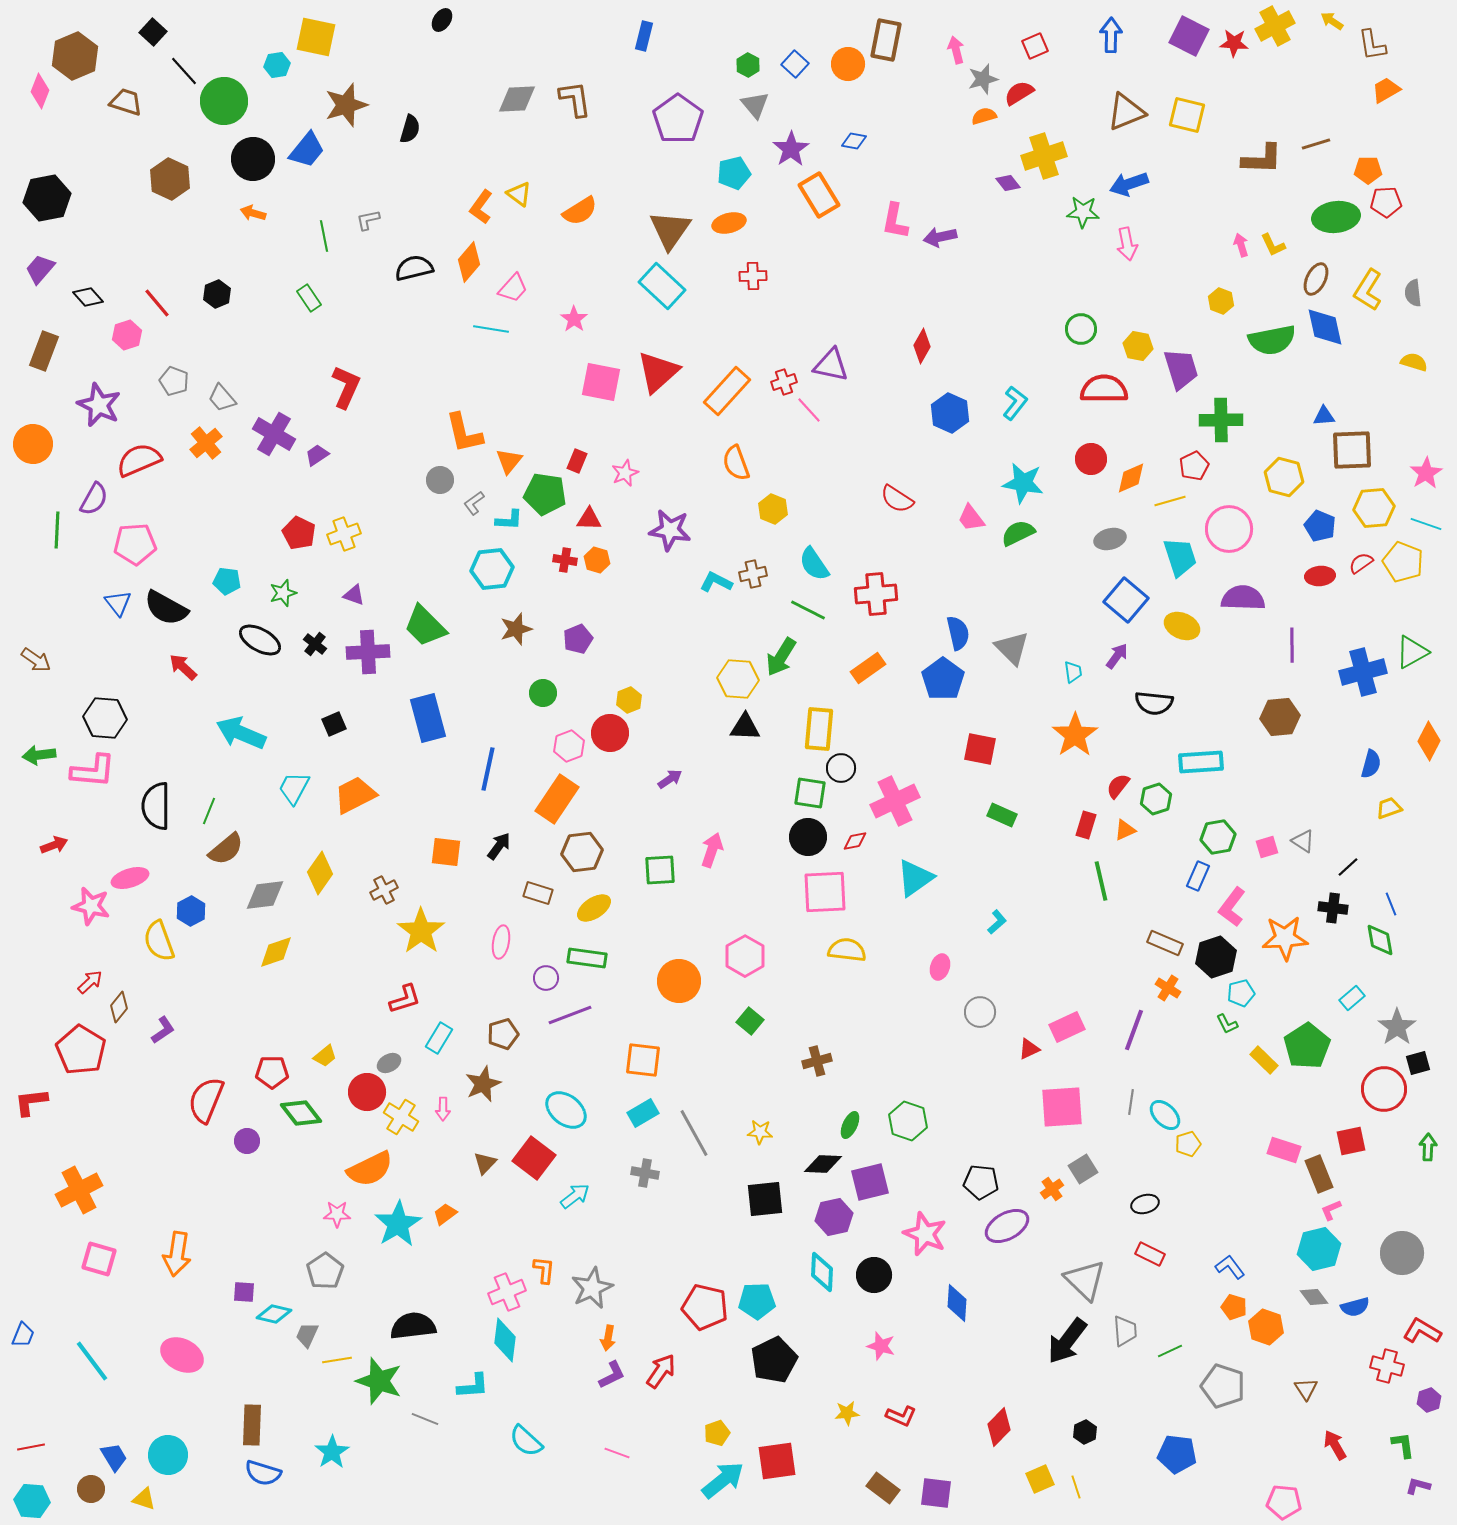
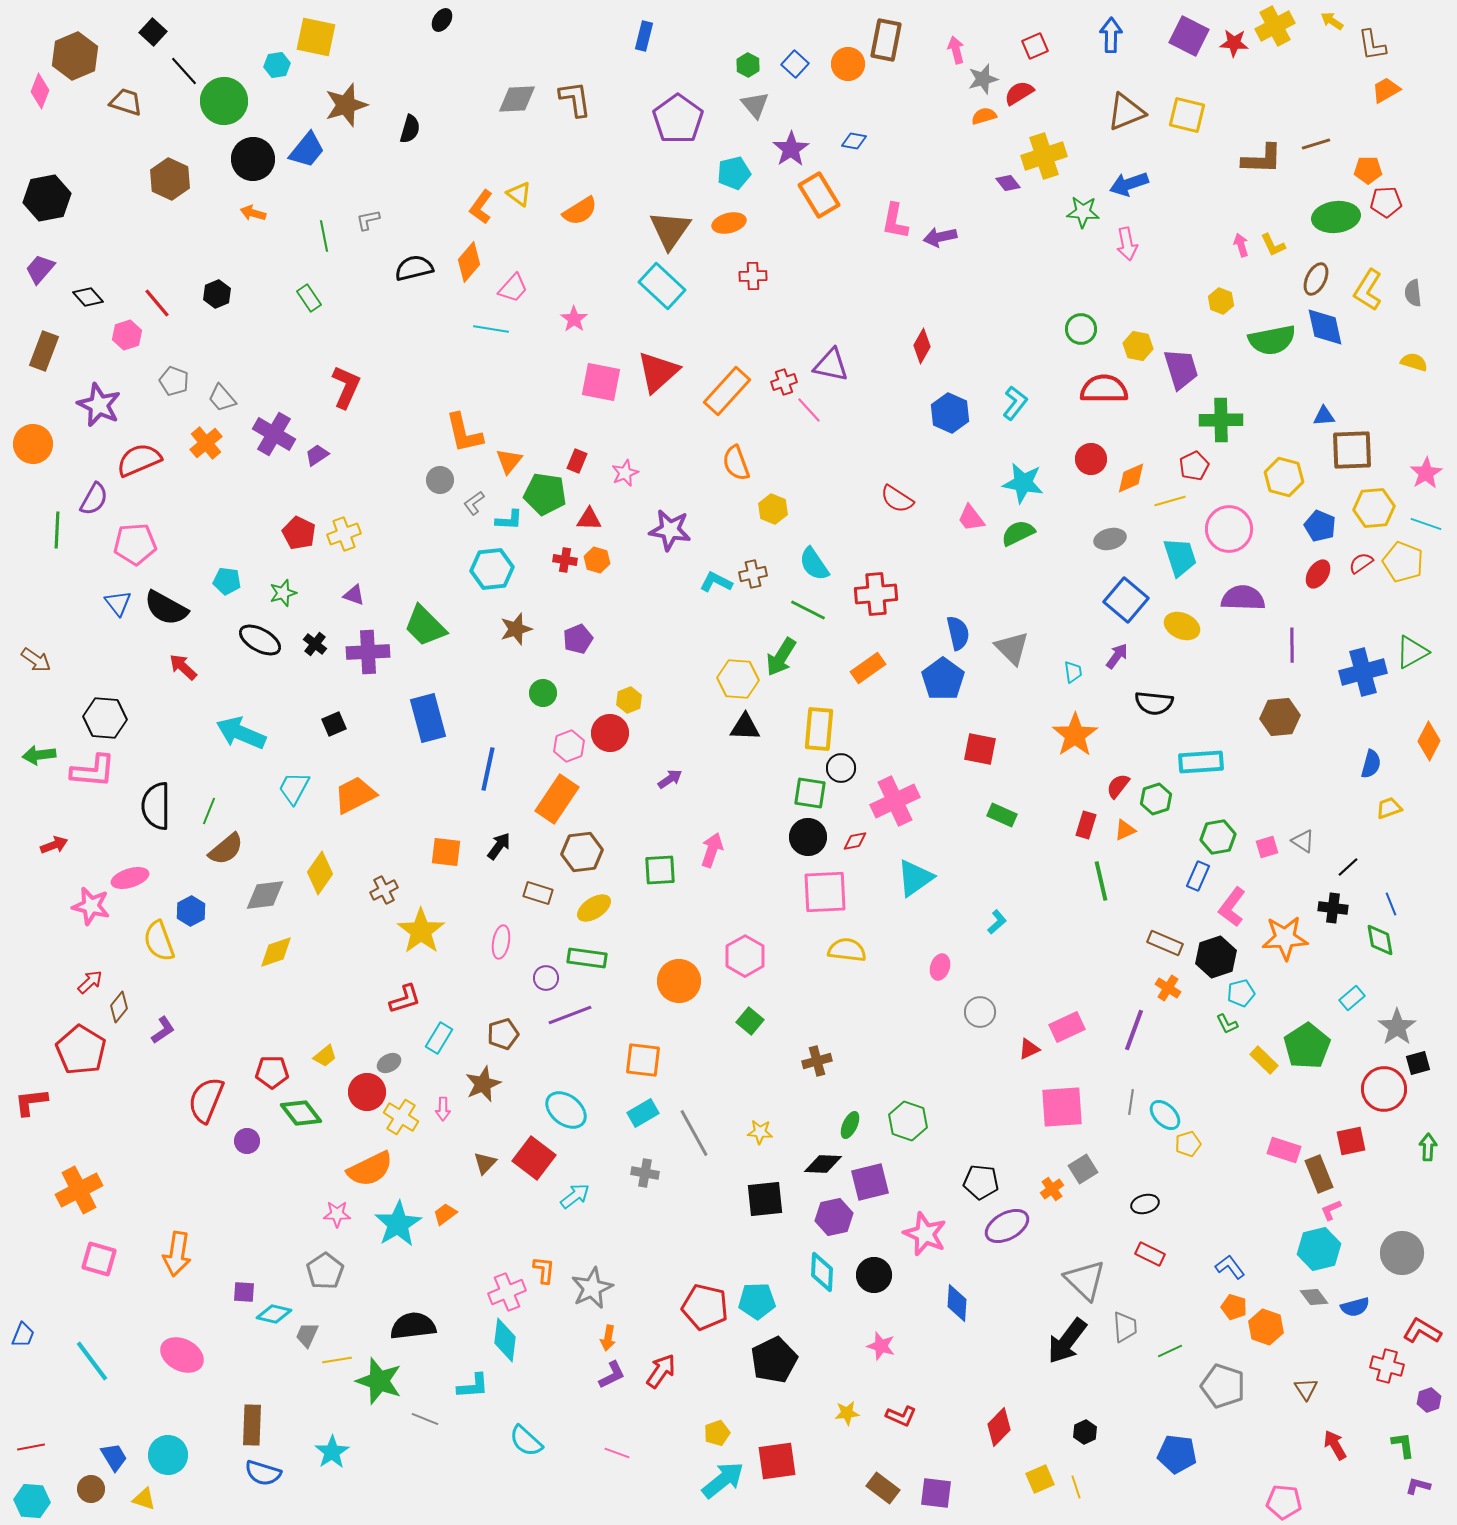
red ellipse at (1320, 576): moved 2 px left, 2 px up; rotated 52 degrees counterclockwise
gray trapezoid at (1125, 1331): moved 4 px up
